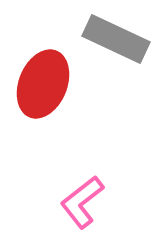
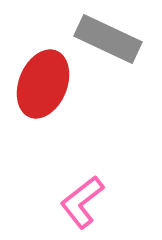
gray rectangle: moved 8 px left
